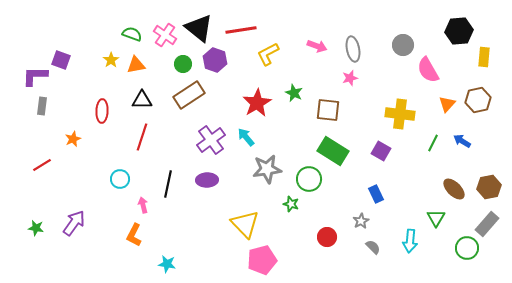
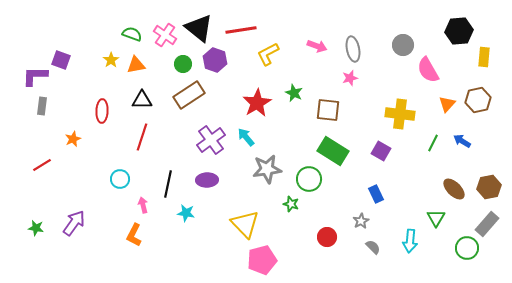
cyan star at (167, 264): moved 19 px right, 51 px up
